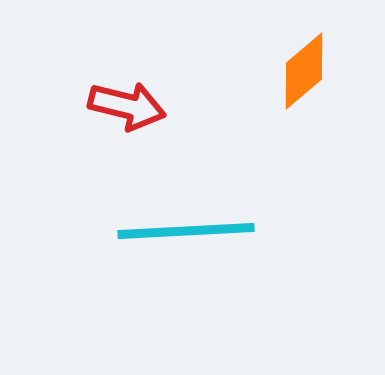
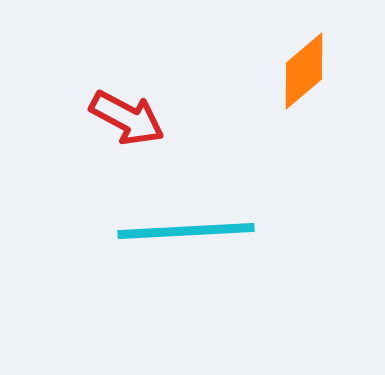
red arrow: moved 12 px down; rotated 14 degrees clockwise
